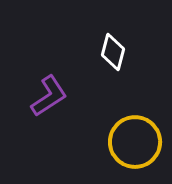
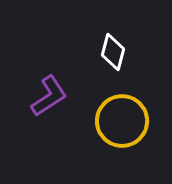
yellow circle: moved 13 px left, 21 px up
